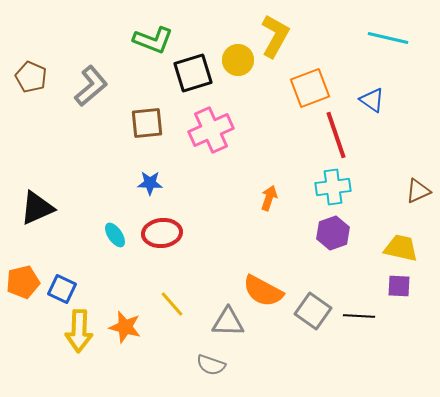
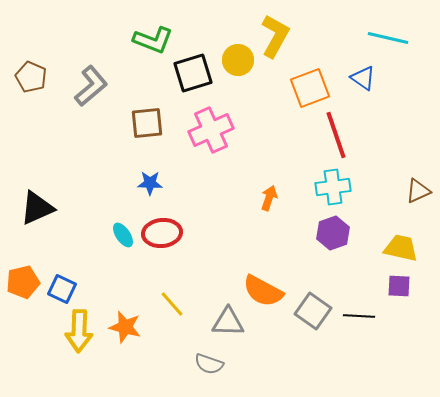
blue triangle: moved 9 px left, 22 px up
cyan ellipse: moved 8 px right
gray semicircle: moved 2 px left, 1 px up
